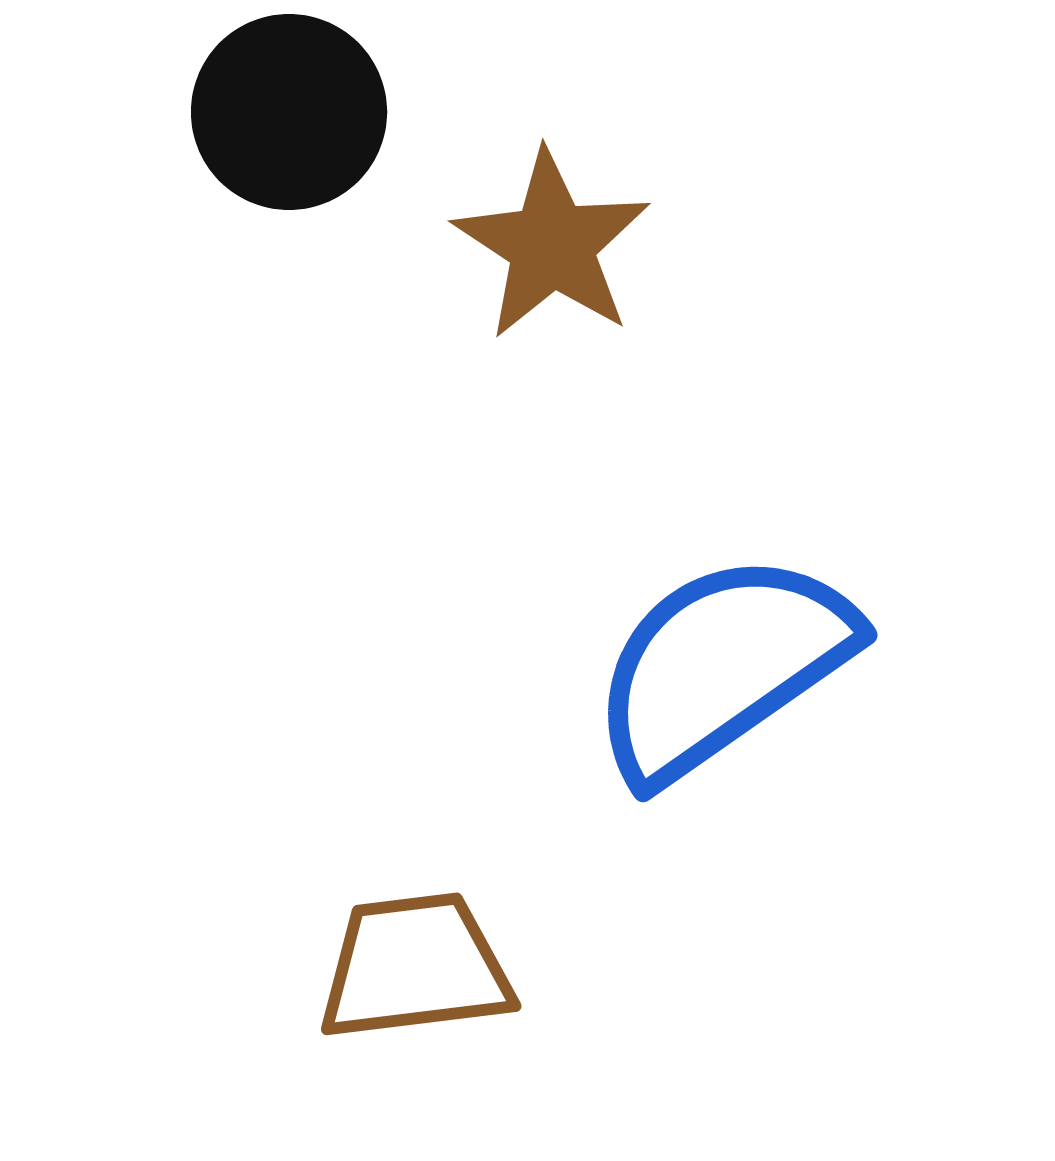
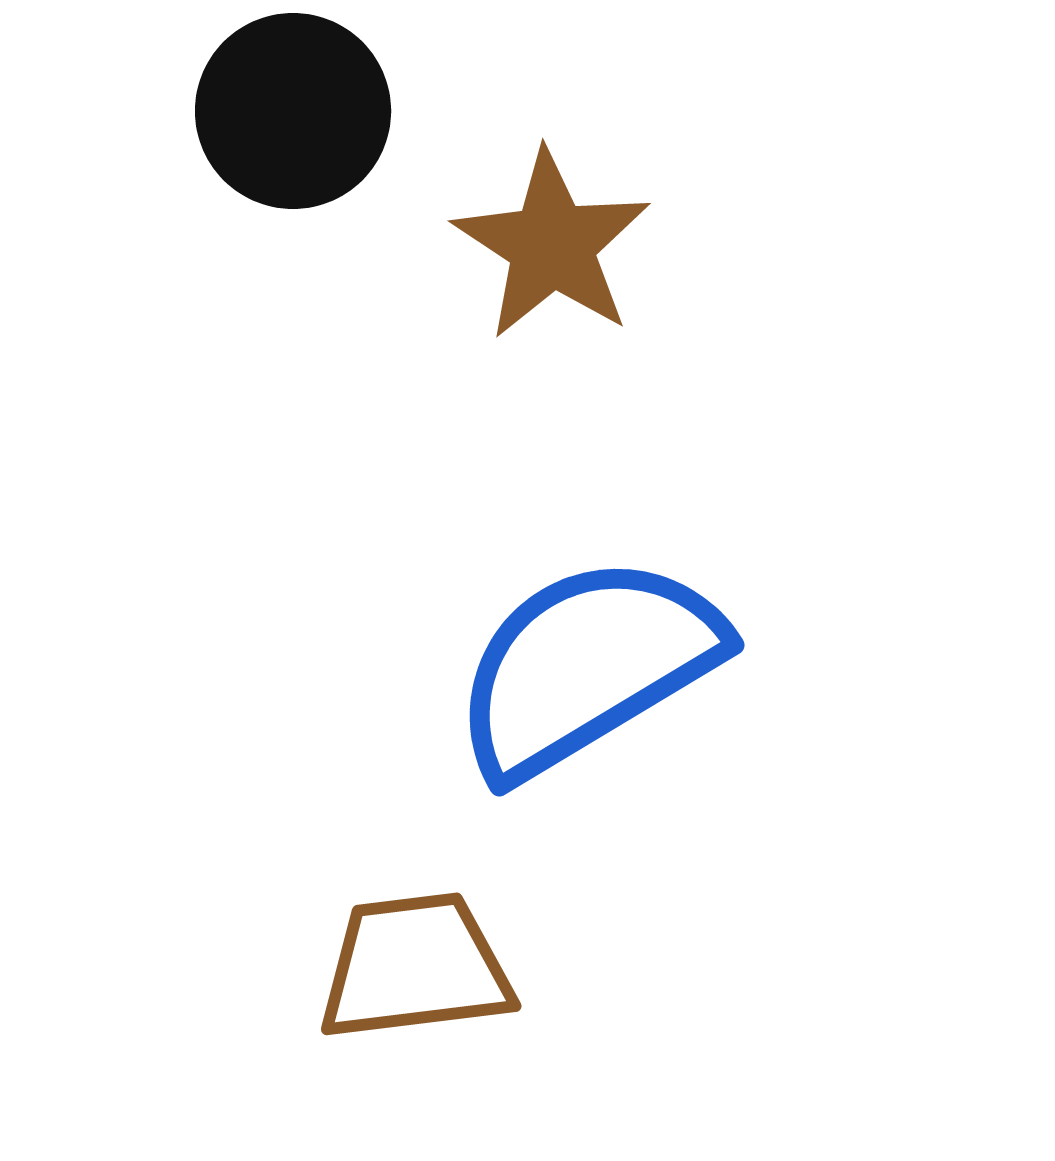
black circle: moved 4 px right, 1 px up
blue semicircle: moved 135 px left; rotated 4 degrees clockwise
